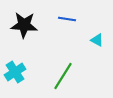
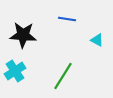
black star: moved 1 px left, 10 px down
cyan cross: moved 1 px up
